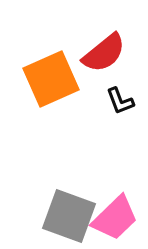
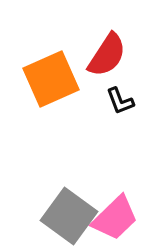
red semicircle: moved 3 px right, 2 px down; rotated 18 degrees counterclockwise
gray square: rotated 16 degrees clockwise
